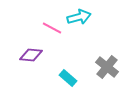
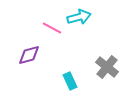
purple diamond: moved 2 px left; rotated 20 degrees counterclockwise
cyan rectangle: moved 2 px right, 3 px down; rotated 24 degrees clockwise
